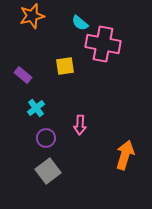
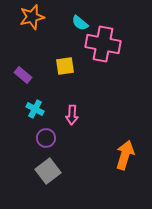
orange star: moved 1 px down
cyan cross: moved 1 px left, 1 px down; rotated 24 degrees counterclockwise
pink arrow: moved 8 px left, 10 px up
